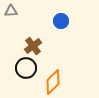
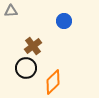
blue circle: moved 3 px right
